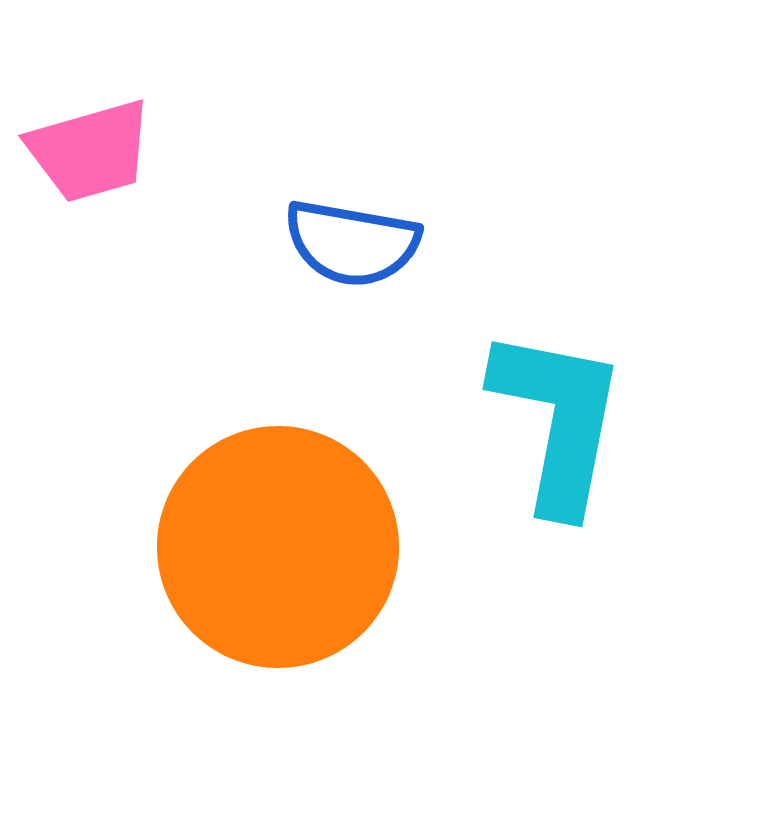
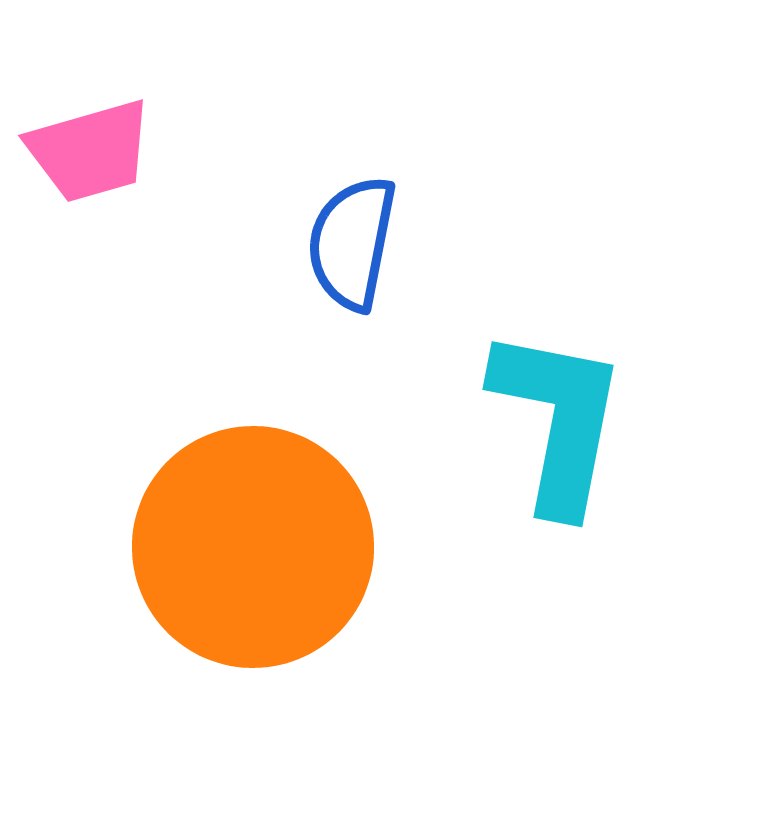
blue semicircle: rotated 91 degrees clockwise
orange circle: moved 25 px left
